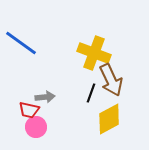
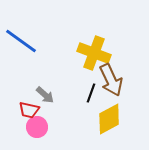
blue line: moved 2 px up
gray arrow: moved 2 px up; rotated 48 degrees clockwise
pink circle: moved 1 px right
